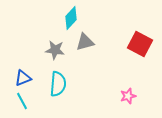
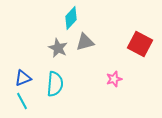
gray star: moved 3 px right, 2 px up; rotated 18 degrees clockwise
cyan semicircle: moved 3 px left
pink star: moved 14 px left, 17 px up
